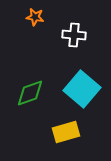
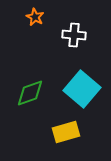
orange star: rotated 18 degrees clockwise
